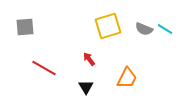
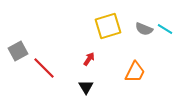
gray square: moved 7 px left, 24 px down; rotated 24 degrees counterclockwise
red arrow: rotated 72 degrees clockwise
red line: rotated 15 degrees clockwise
orange trapezoid: moved 8 px right, 6 px up
